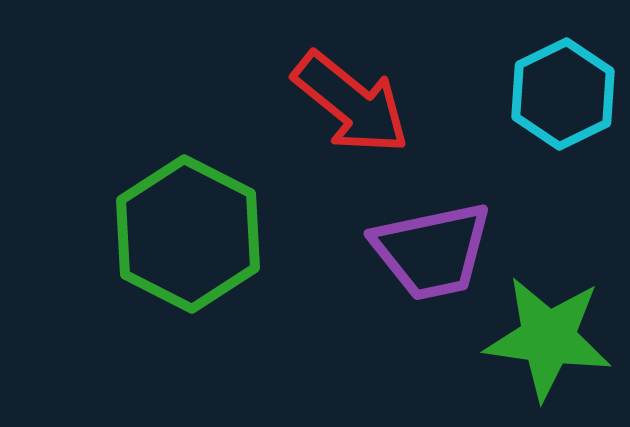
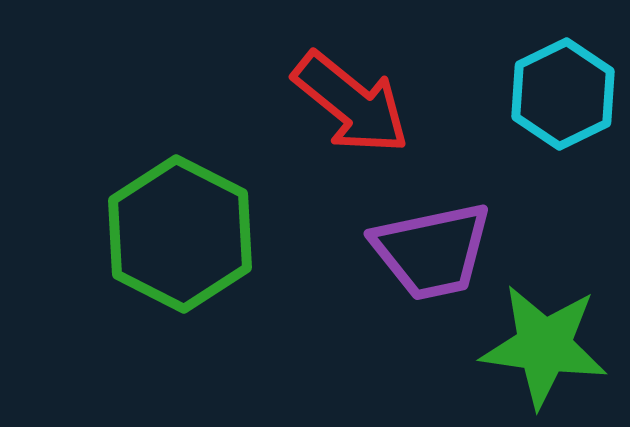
green hexagon: moved 8 px left
green star: moved 4 px left, 8 px down
